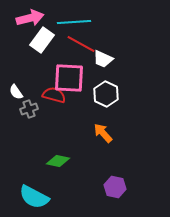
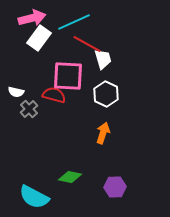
pink arrow: moved 2 px right
cyan line: rotated 20 degrees counterclockwise
white rectangle: moved 3 px left, 2 px up
red line: moved 6 px right
white trapezoid: rotated 130 degrees counterclockwise
pink square: moved 1 px left, 2 px up
white semicircle: rotated 42 degrees counterclockwise
gray cross: rotated 24 degrees counterclockwise
orange arrow: rotated 60 degrees clockwise
green diamond: moved 12 px right, 16 px down
purple hexagon: rotated 15 degrees counterclockwise
